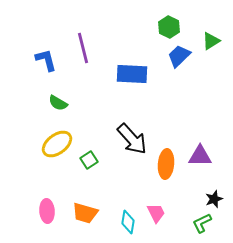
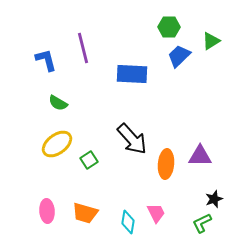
green hexagon: rotated 25 degrees counterclockwise
